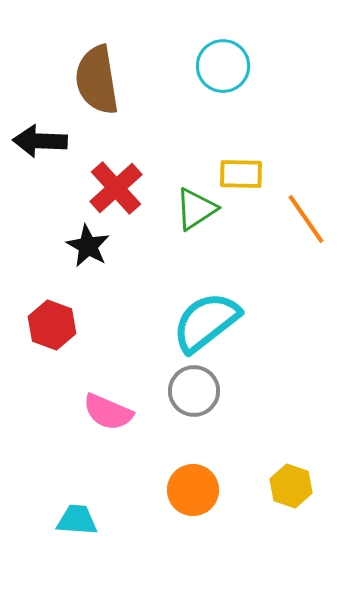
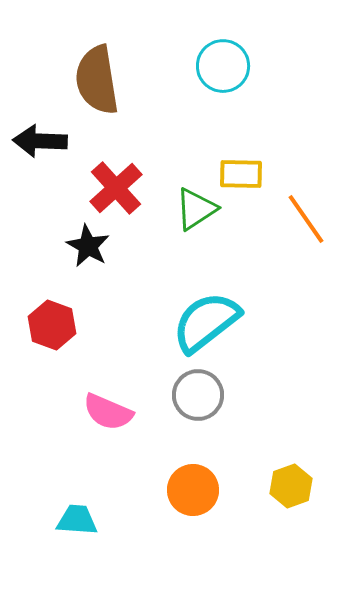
gray circle: moved 4 px right, 4 px down
yellow hexagon: rotated 21 degrees clockwise
